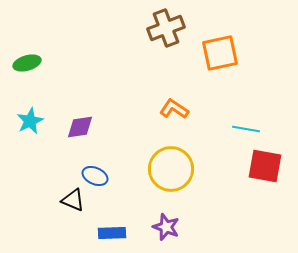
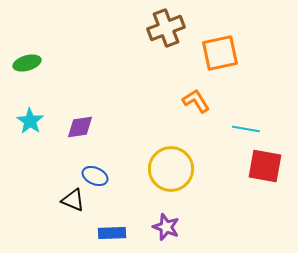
orange L-shape: moved 22 px right, 8 px up; rotated 24 degrees clockwise
cyan star: rotated 12 degrees counterclockwise
